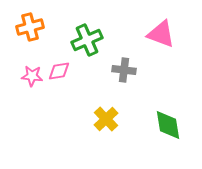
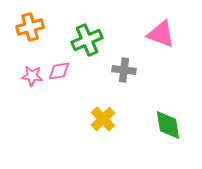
yellow cross: moved 3 px left
